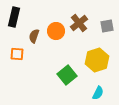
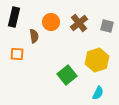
gray square: rotated 24 degrees clockwise
orange circle: moved 5 px left, 9 px up
brown semicircle: rotated 152 degrees clockwise
